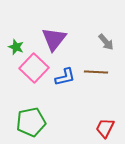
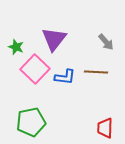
pink square: moved 1 px right, 1 px down
blue L-shape: rotated 20 degrees clockwise
red trapezoid: rotated 25 degrees counterclockwise
